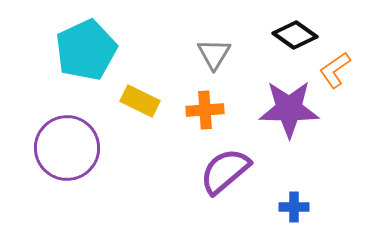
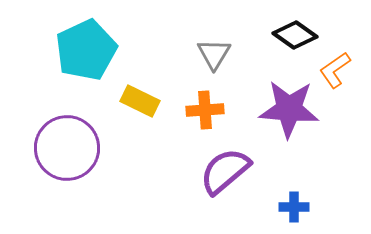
purple star: rotated 4 degrees clockwise
